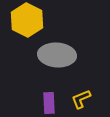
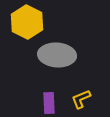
yellow hexagon: moved 2 px down
